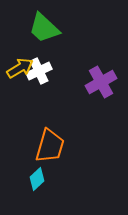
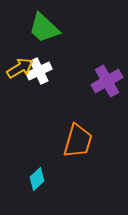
purple cross: moved 6 px right, 1 px up
orange trapezoid: moved 28 px right, 5 px up
